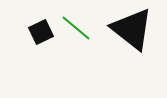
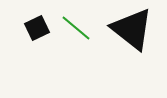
black square: moved 4 px left, 4 px up
